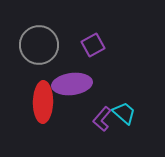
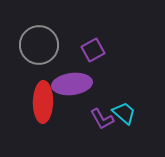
purple square: moved 5 px down
purple L-shape: rotated 70 degrees counterclockwise
